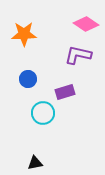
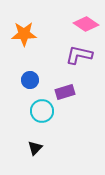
purple L-shape: moved 1 px right
blue circle: moved 2 px right, 1 px down
cyan circle: moved 1 px left, 2 px up
black triangle: moved 15 px up; rotated 35 degrees counterclockwise
